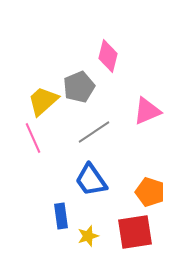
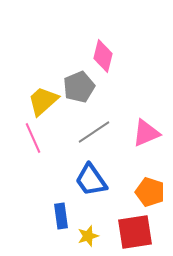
pink diamond: moved 5 px left
pink triangle: moved 1 px left, 22 px down
